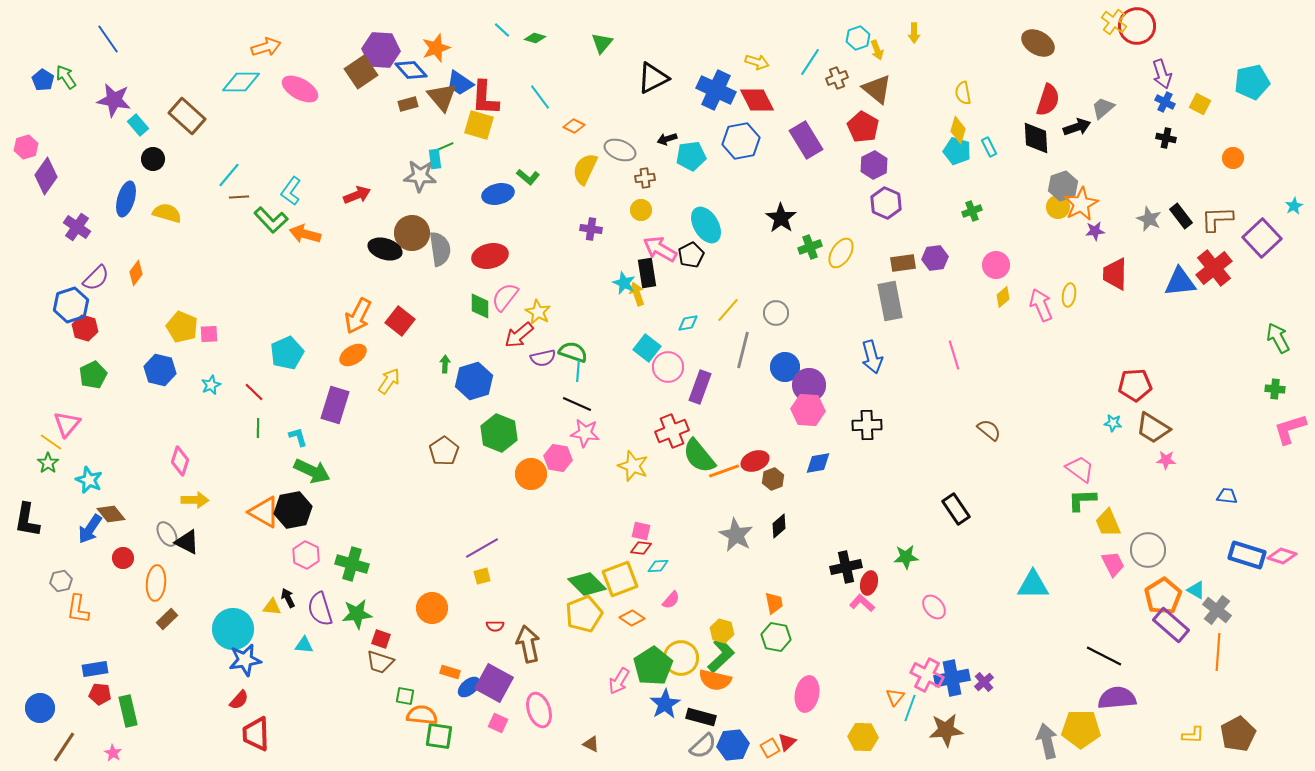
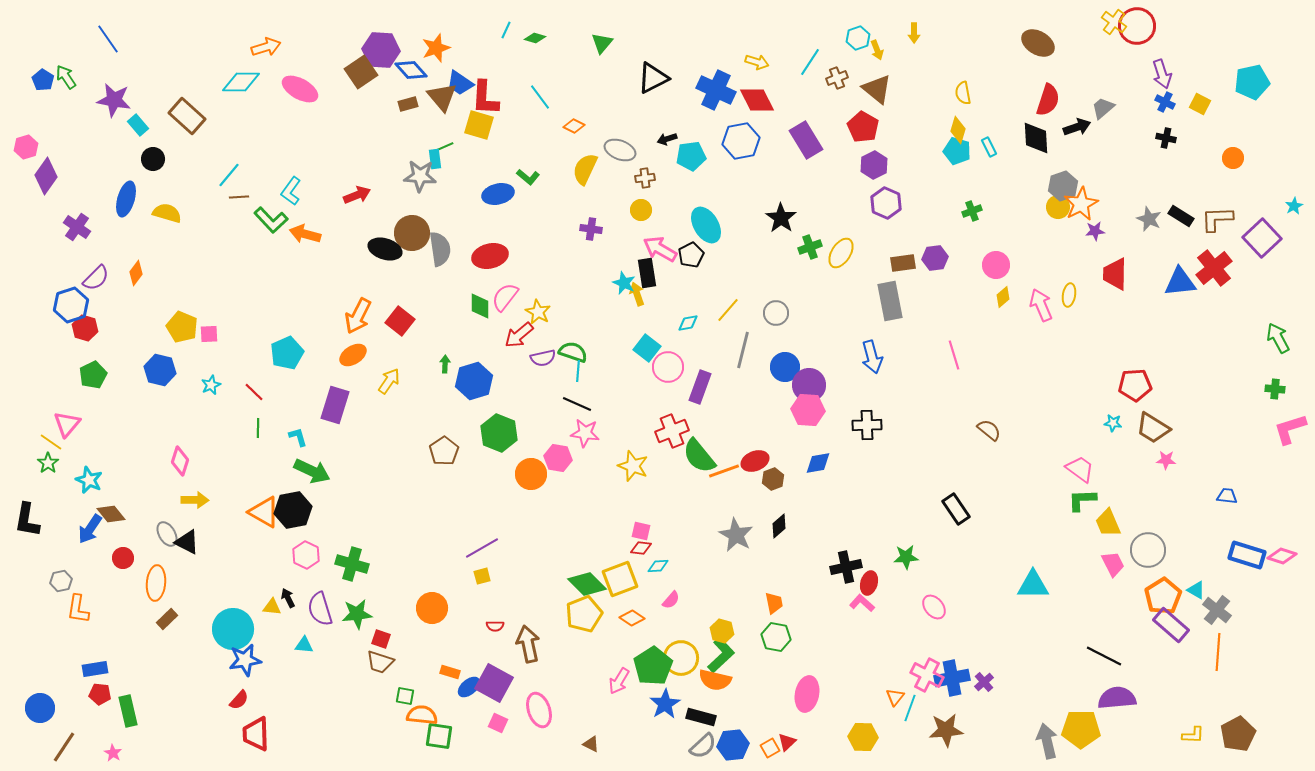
cyan line at (502, 30): moved 4 px right; rotated 72 degrees clockwise
black rectangle at (1181, 216): rotated 20 degrees counterclockwise
